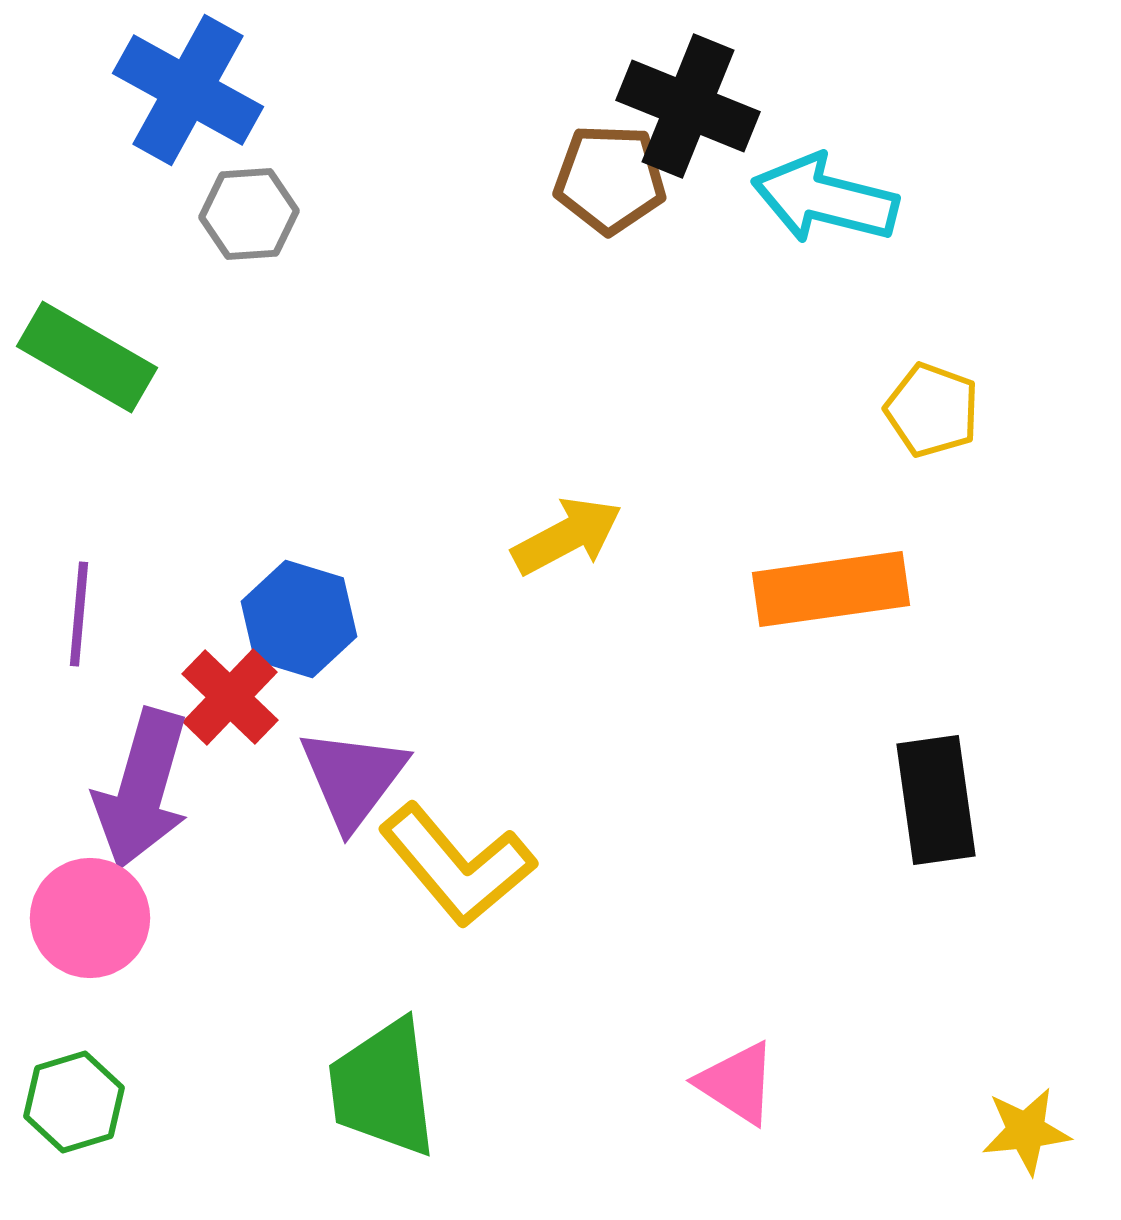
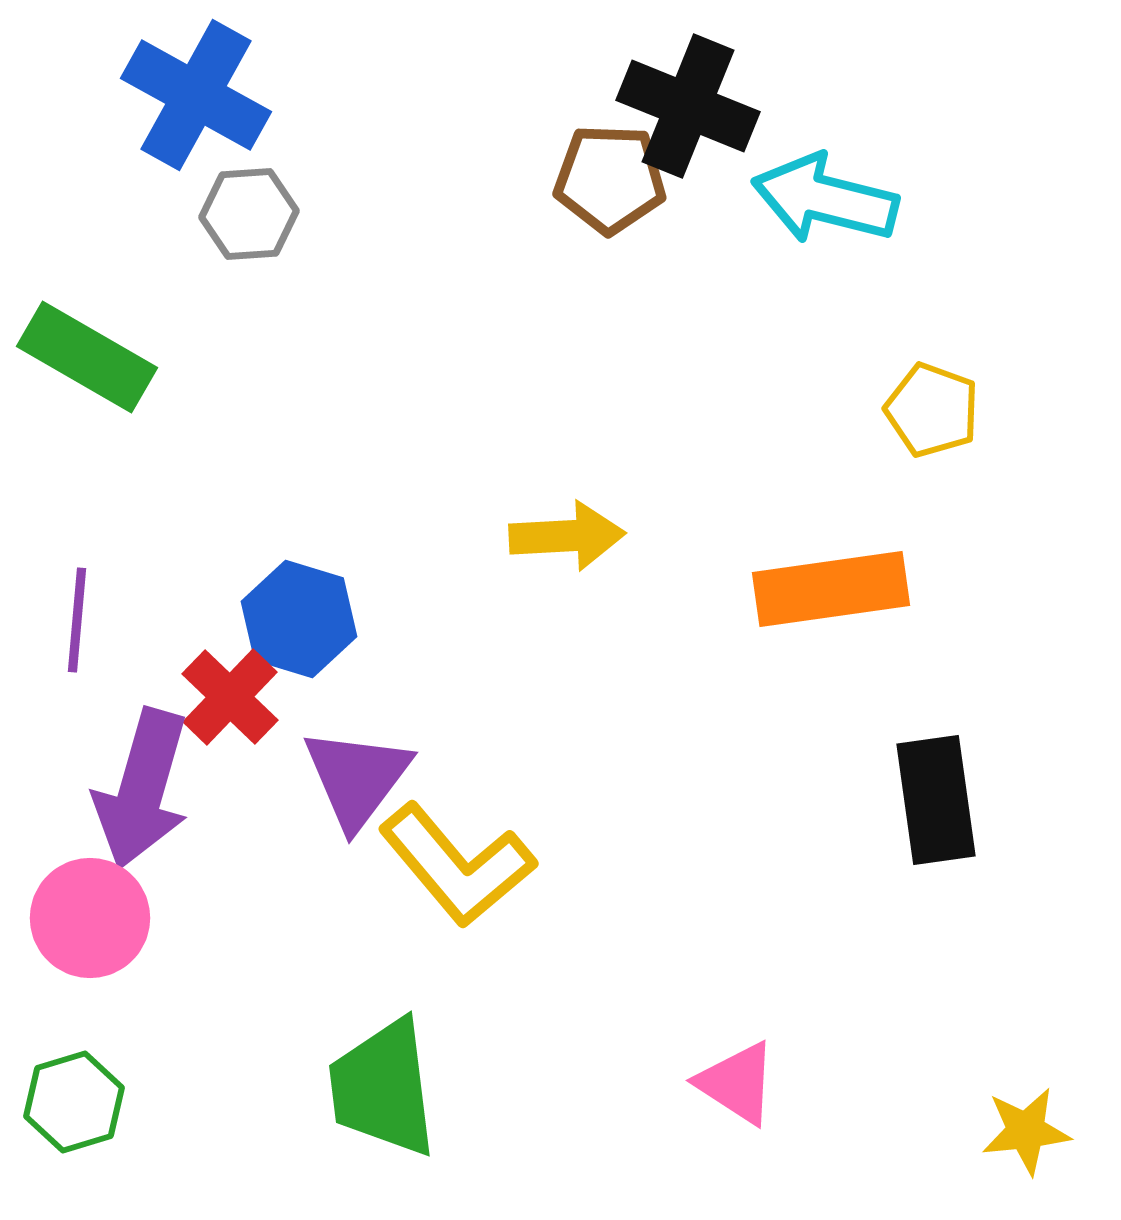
blue cross: moved 8 px right, 5 px down
yellow arrow: rotated 25 degrees clockwise
purple line: moved 2 px left, 6 px down
purple triangle: moved 4 px right
